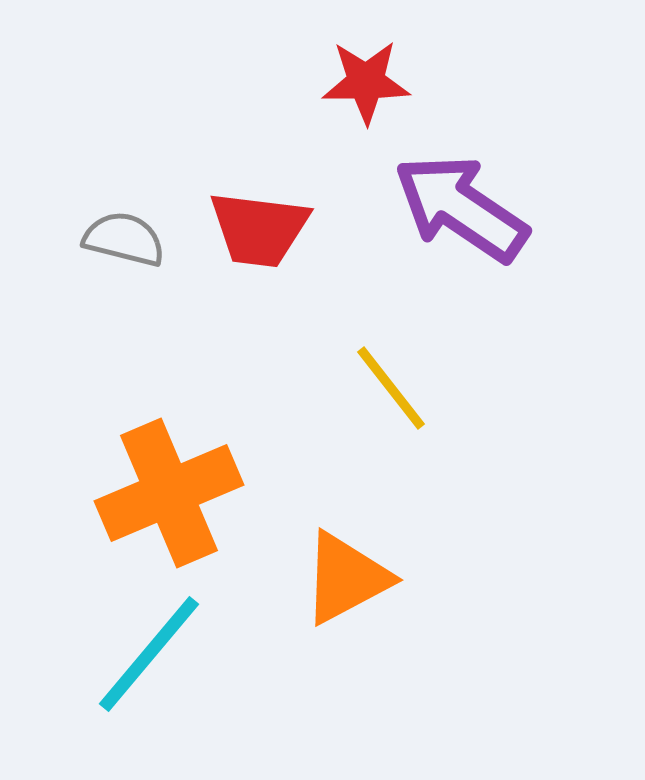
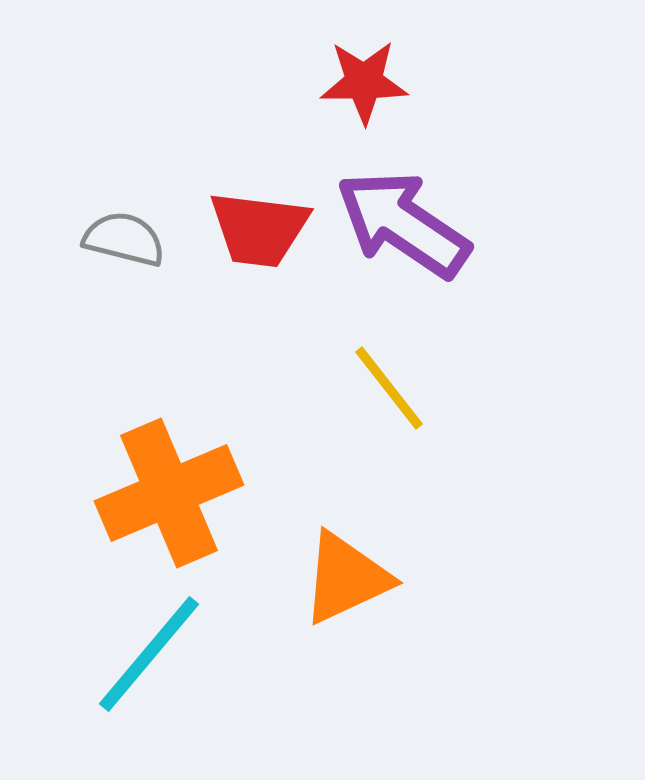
red star: moved 2 px left
purple arrow: moved 58 px left, 16 px down
yellow line: moved 2 px left
orange triangle: rotated 3 degrees clockwise
